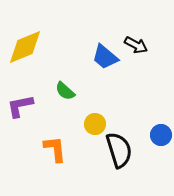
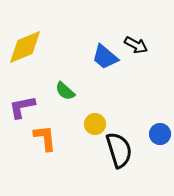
purple L-shape: moved 2 px right, 1 px down
blue circle: moved 1 px left, 1 px up
orange L-shape: moved 10 px left, 11 px up
